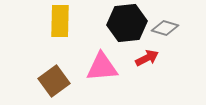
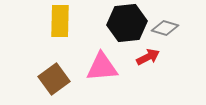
red arrow: moved 1 px right, 1 px up
brown square: moved 2 px up
